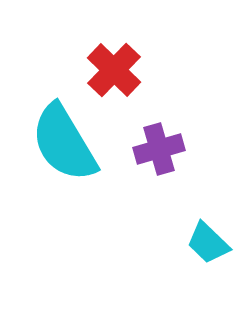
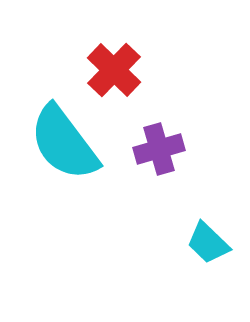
cyan semicircle: rotated 6 degrees counterclockwise
